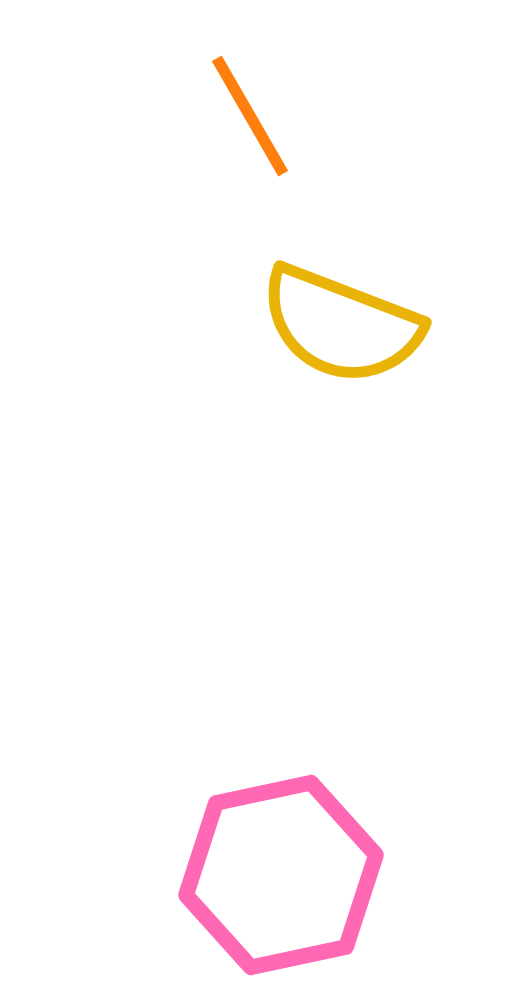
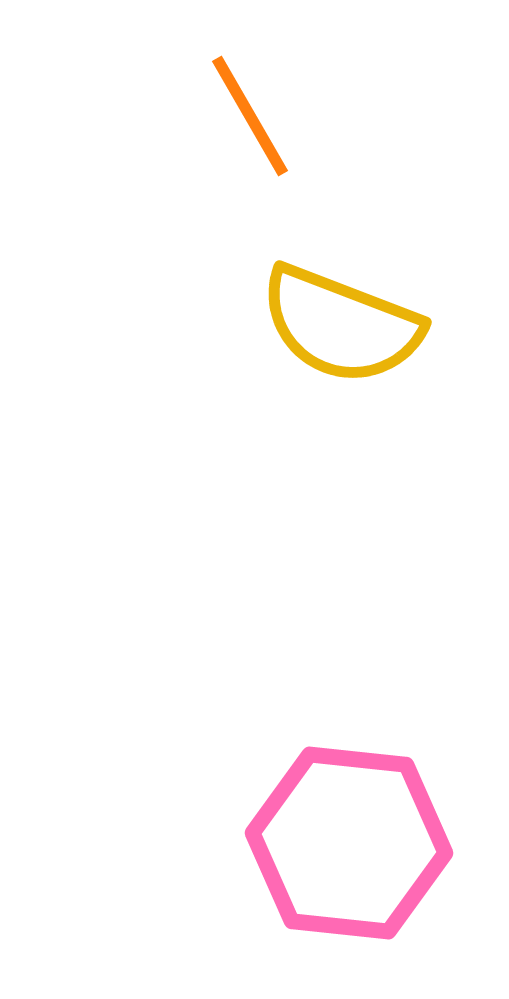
pink hexagon: moved 68 px right, 32 px up; rotated 18 degrees clockwise
